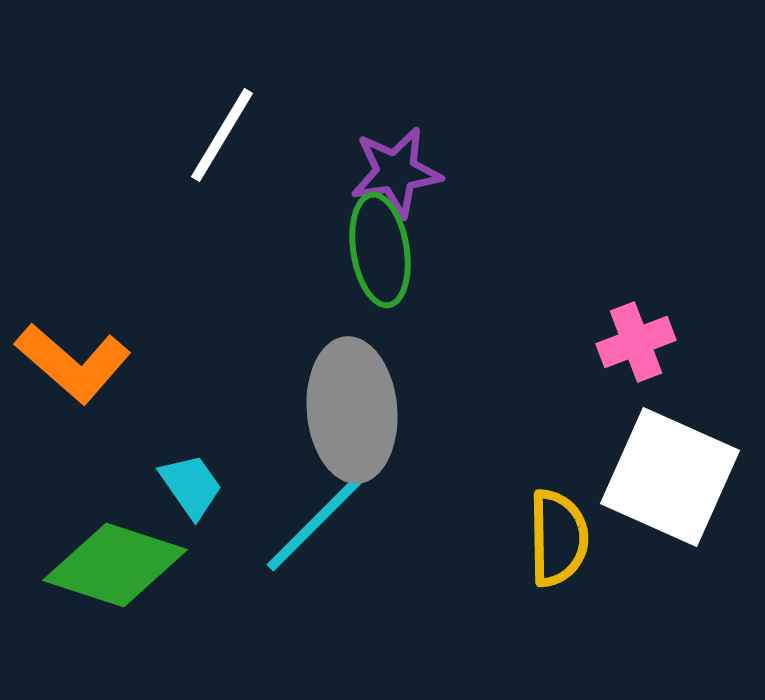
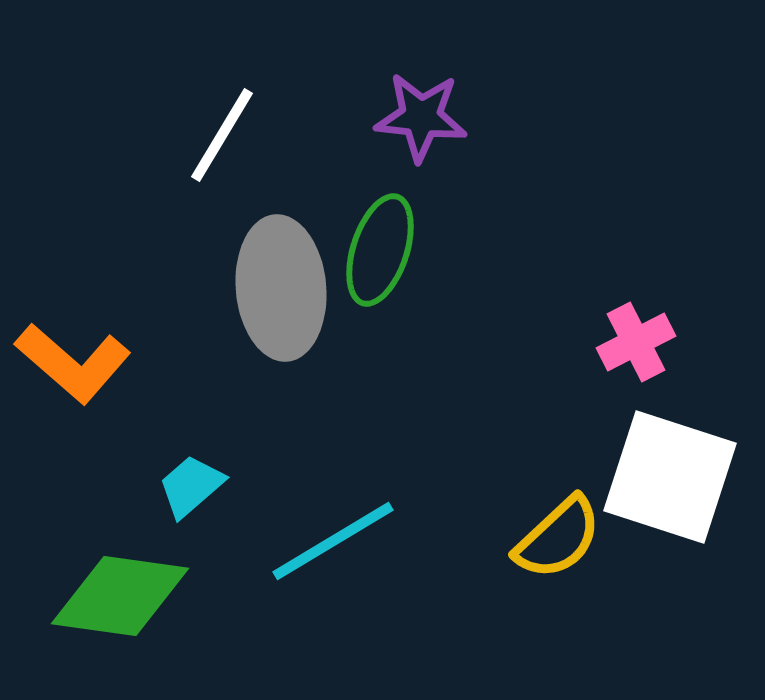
purple star: moved 25 px right, 55 px up; rotated 14 degrees clockwise
green ellipse: rotated 27 degrees clockwise
pink cross: rotated 6 degrees counterclockwise
gray ellipse: moved 71 px left, 122 px up
white square: rotated 6 degrees counterclockwise
cyan trapezoid: rotated 96 degrees counterclockwise
cyan line: moved 15 px right, 21 px down; rotated 14 degrees clockwise
yellow semicircle: rotated 48 degrees clockwise
green diamond: moved 5 px right, 31 px down; rotated 10 degrees counterclockwise
